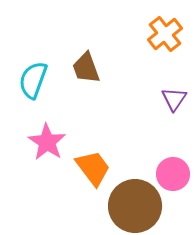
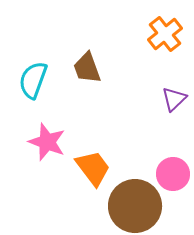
brown trapezoid: moved 1 px right
purple triangle: rotated 12 degrees clockwise
pink star: rotated 12 degrees counterclockwise
